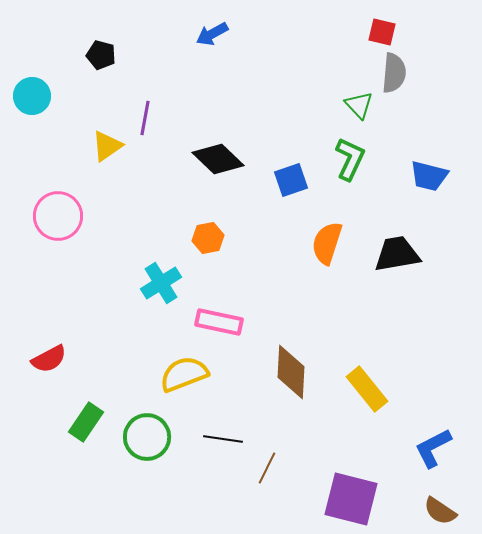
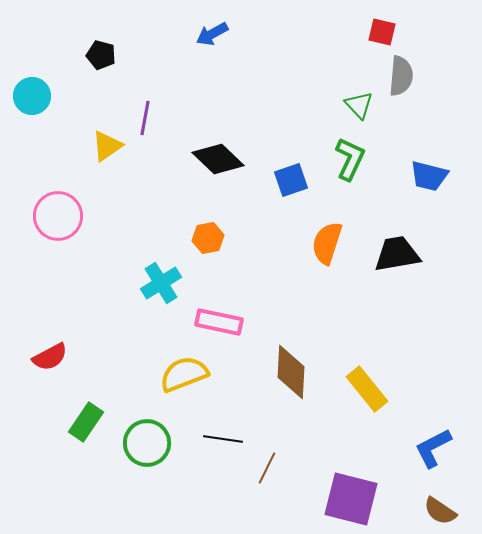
gray semicircle: moved 7 px right, 3 px down
red semicircle: moved 1 px right, 2 px up
green circle: moved 6 px down
